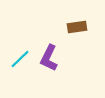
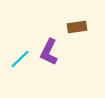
purple L-shape: moved 6 px up
